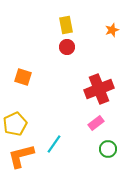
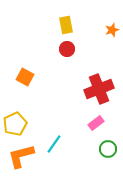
red circle: moved 2 px down
orange square: moved 2 px right; rotated 12 degrees clockwise
